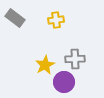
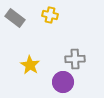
yellow cross: moved 6 px left, 5 px up; rotated 21 degrees clockwise
yellow star: moved 15 px left; rotated 12 degrees counterclockwise
purple circle: moved 1 px left
